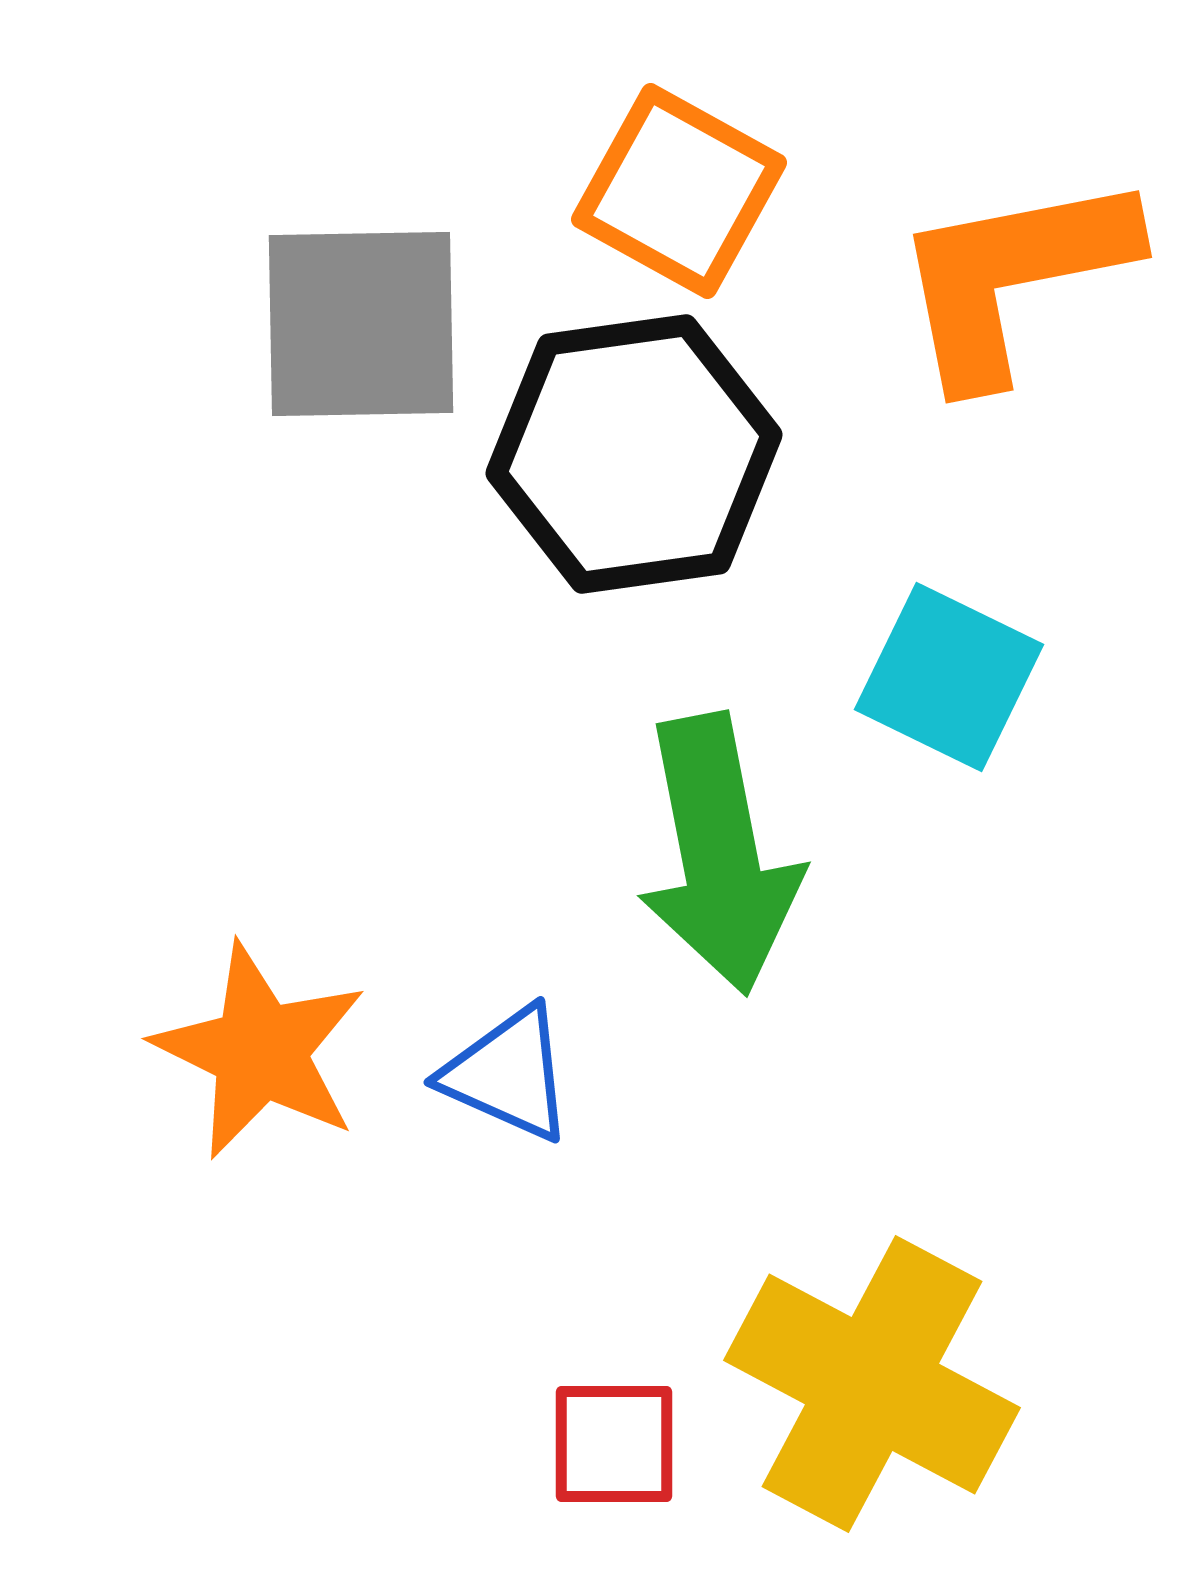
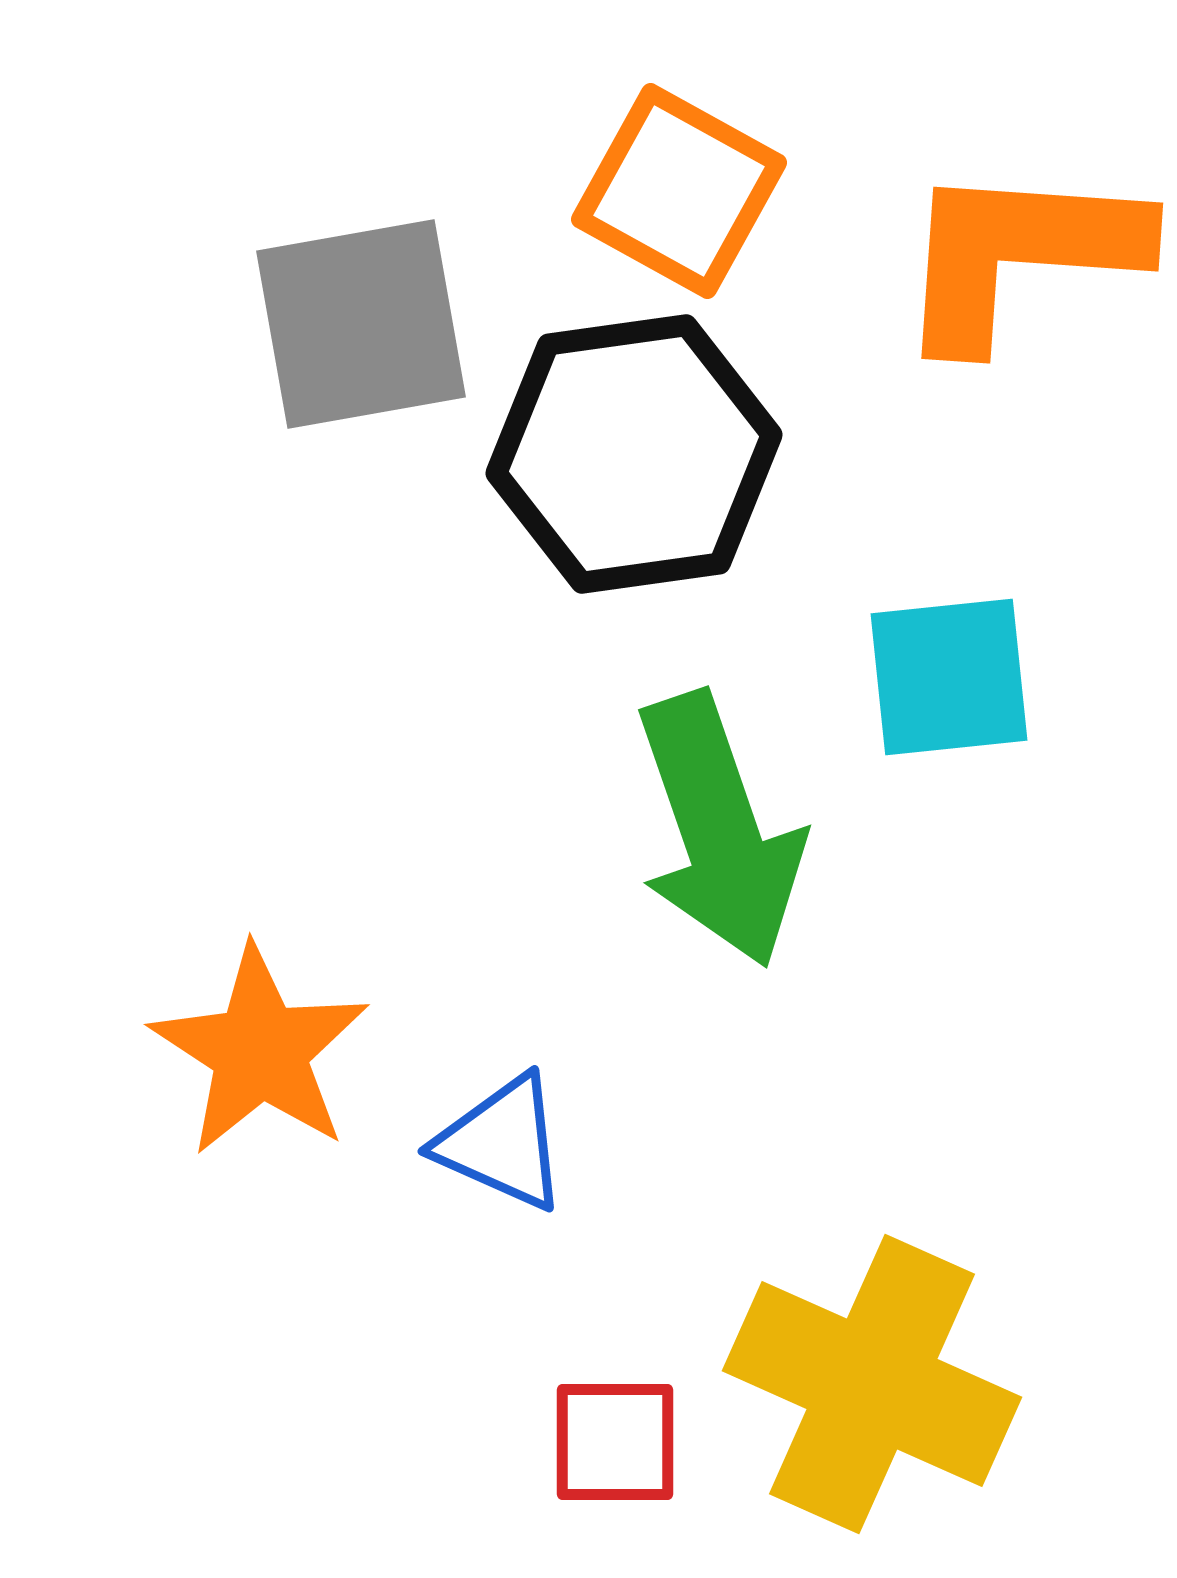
orange L-shape: moved 6 px right, 23 px up; rotated 15 degrees clockwise
gray square: rotated 9 degrees counterclockwise
cyan square: rotated 32 degrees counterclockwise
green arrow: moved 24 px up; rotated 8 degrees counterclockwise
orange star: rotated 7 degrees clockwise
blue triangle: moved 6 px left, 69 px down
yellow cross: rotated 4 degrees counterclockwise
red square: moved 1 px right, 2 px up
